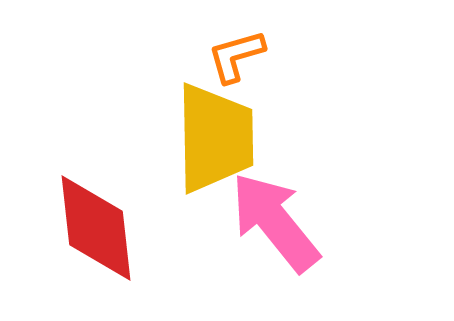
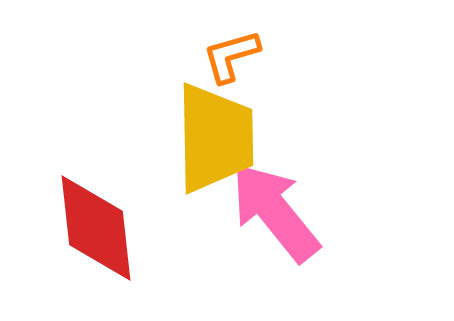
orange L-shape: moved 5 px left
pink arrow: moved 10 px up
